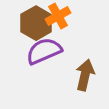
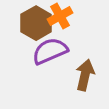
orange cross: moved 2 px right
purple semicircle: moved 6 px right
